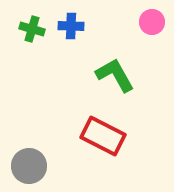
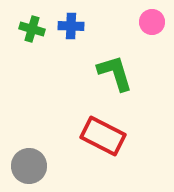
green L-shape: moved 2 px up; rotated 12 degrees clockwise
